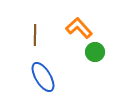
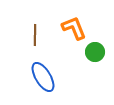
orange L-shape: moved 5 px left; rotated 20 degrees clockwise
